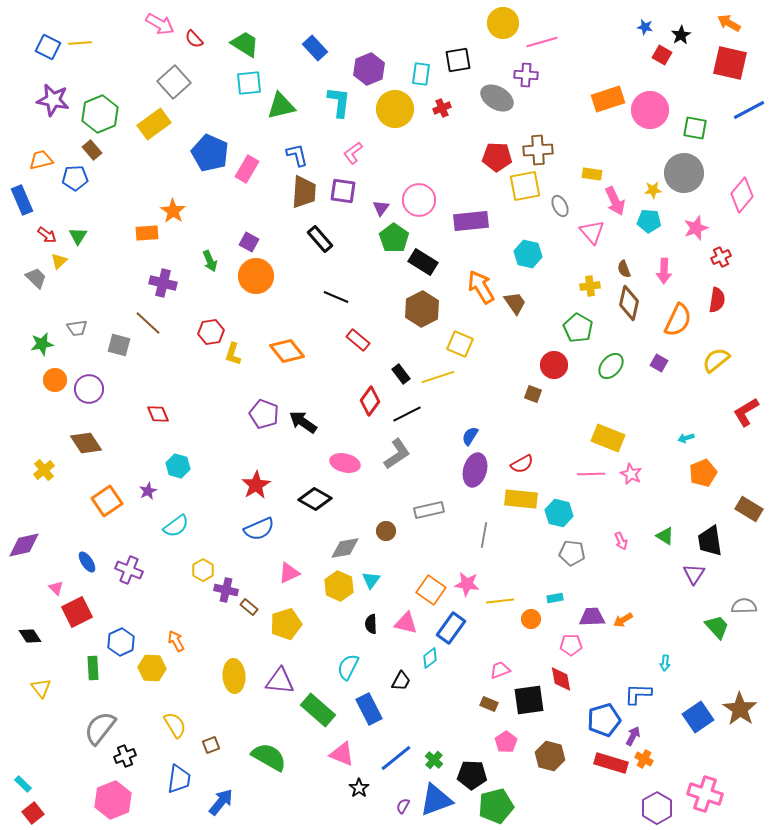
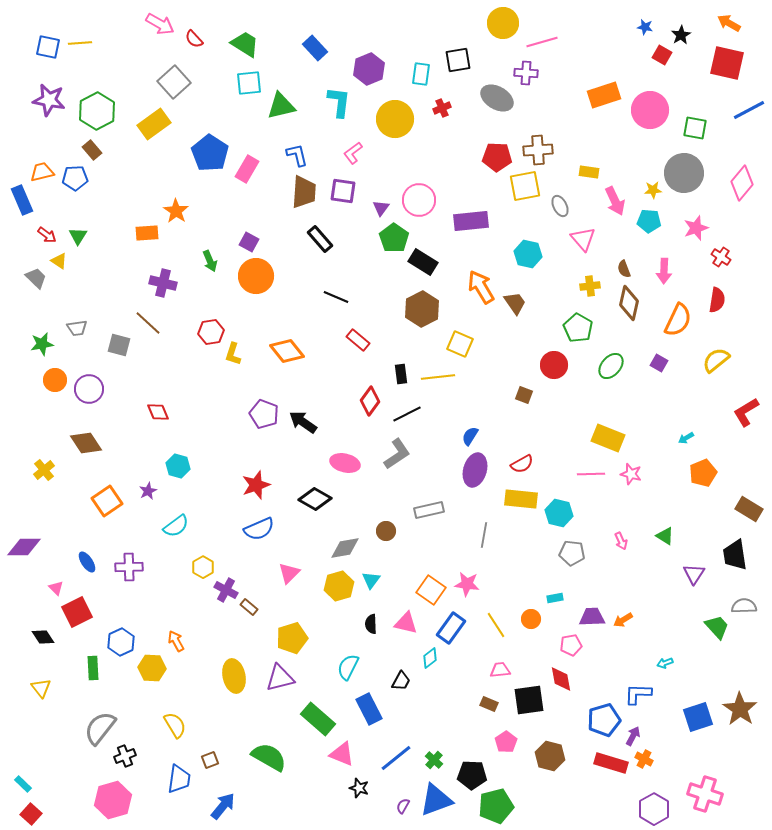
blue square at (48, 47): rotated 15 degrees counterclockwise
red square at (730, 63): moved 3 px left
purple cross at (526, 75): moved 2 px up
orange rectangle at (608, 99): moved 4 px left, 4 px up
purple star at (53, 100): moved 4 px left
yellow circle at (395, 109): moved 10 px down
green hexagon at (100, 114): moved 3 px left, 3 px up; rotated 6 degrees counterclockwise
blue pentagon at (210, 153): rotated 9 degrees clockwise
orange trapezoid at (41, 160): moved 1 px right, 12 px down
yellow rectangle at (592, 174): moved 3 px left, 2 px up
pink diamond at (742, 195): moved 12 px up
orange star at (173, 211): moved 3 px right
pink triangle at (592, 232): moved 9 px left, 7 px down
red cross at (721, 257): rotated 30 degrees counterclockwise
yellow triangle at (59, 261): rotated 42 degrees counterclockwise
black rectangle at (401, 374): rotated 30 degrees clockwise
yellow line at (438, 377): rotated 12 degrees clockwise
brown square at (533, 394): moved 9 px left, 1 px down
red diamond at (158, 414): moved 2 px up
cyan arrow at (686, 438): rotated 14 degrees counterclockwise
pink star at (631, 474): rotated 10 degrees counterclockwise
red star at (256, 485): rotated 12 degrees clockwise
black trapezoid at (710, 541): moved 25 px right, 14 px down
purple diamond at (24, 545): moved 2 px down; rotated 12 degrees clockwise
purple cross at (129, 570): moved 3 px up; rotated 24 degrees counterclockwise
yellow hexagon at (203, 570): moved 3 px up
pink triangle at (289, 573): rotated 20 degrees counterclockwise
yellow hexagon at (339, 586): rotated 20 degrees clockwise
purple cross at (226, 590): rotated 15 degrees clockwise
yellow line at (500, 601): moved 4 px left, 24 px down; rotated 64 degrees clockwise
yellow pentagon at (286, 624): moved 6 px right, 14 px down
black diamond at (30, 636): moved 13 px right, 1 px down
pink pentagon at (571, 645): rotated 10 degrees counterclockwise
cyan arrow at (665, 663): rotated 63 degrees clockwise
pink trapezoid at (500, 670): rotated 15 degrees clockwise
yellow ellipse at (234, 676): rotated 8 degrees counterclockwise
purple triangle at (280, 681): moved 3 px up; rotated 20 degrees counterclockwise
green rectangle at (318, 710): moved 9 px down
blue square at (698, 717): rotated 16 degrees clockwise
brown square at (211, 745): moved 1 px left, 15 px down
black star at (359, 788): rotated 18 degrees counterclockwise
pink hexagon at (113, 800): rotated 6 degrees clockwise
blue arrow at (221, 802): moved 2 px right, 4 px down
purple hexagon at (657, 808): moved 3 px left, 1 px down
red square at (33, 813): moved 2 px left, 1 px down; rotated 10 degrees counterclockwise
